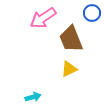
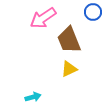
blue circle: moved 1 px right, 1 px up
brown trapezoid: moved 2 px left, 1 px down
